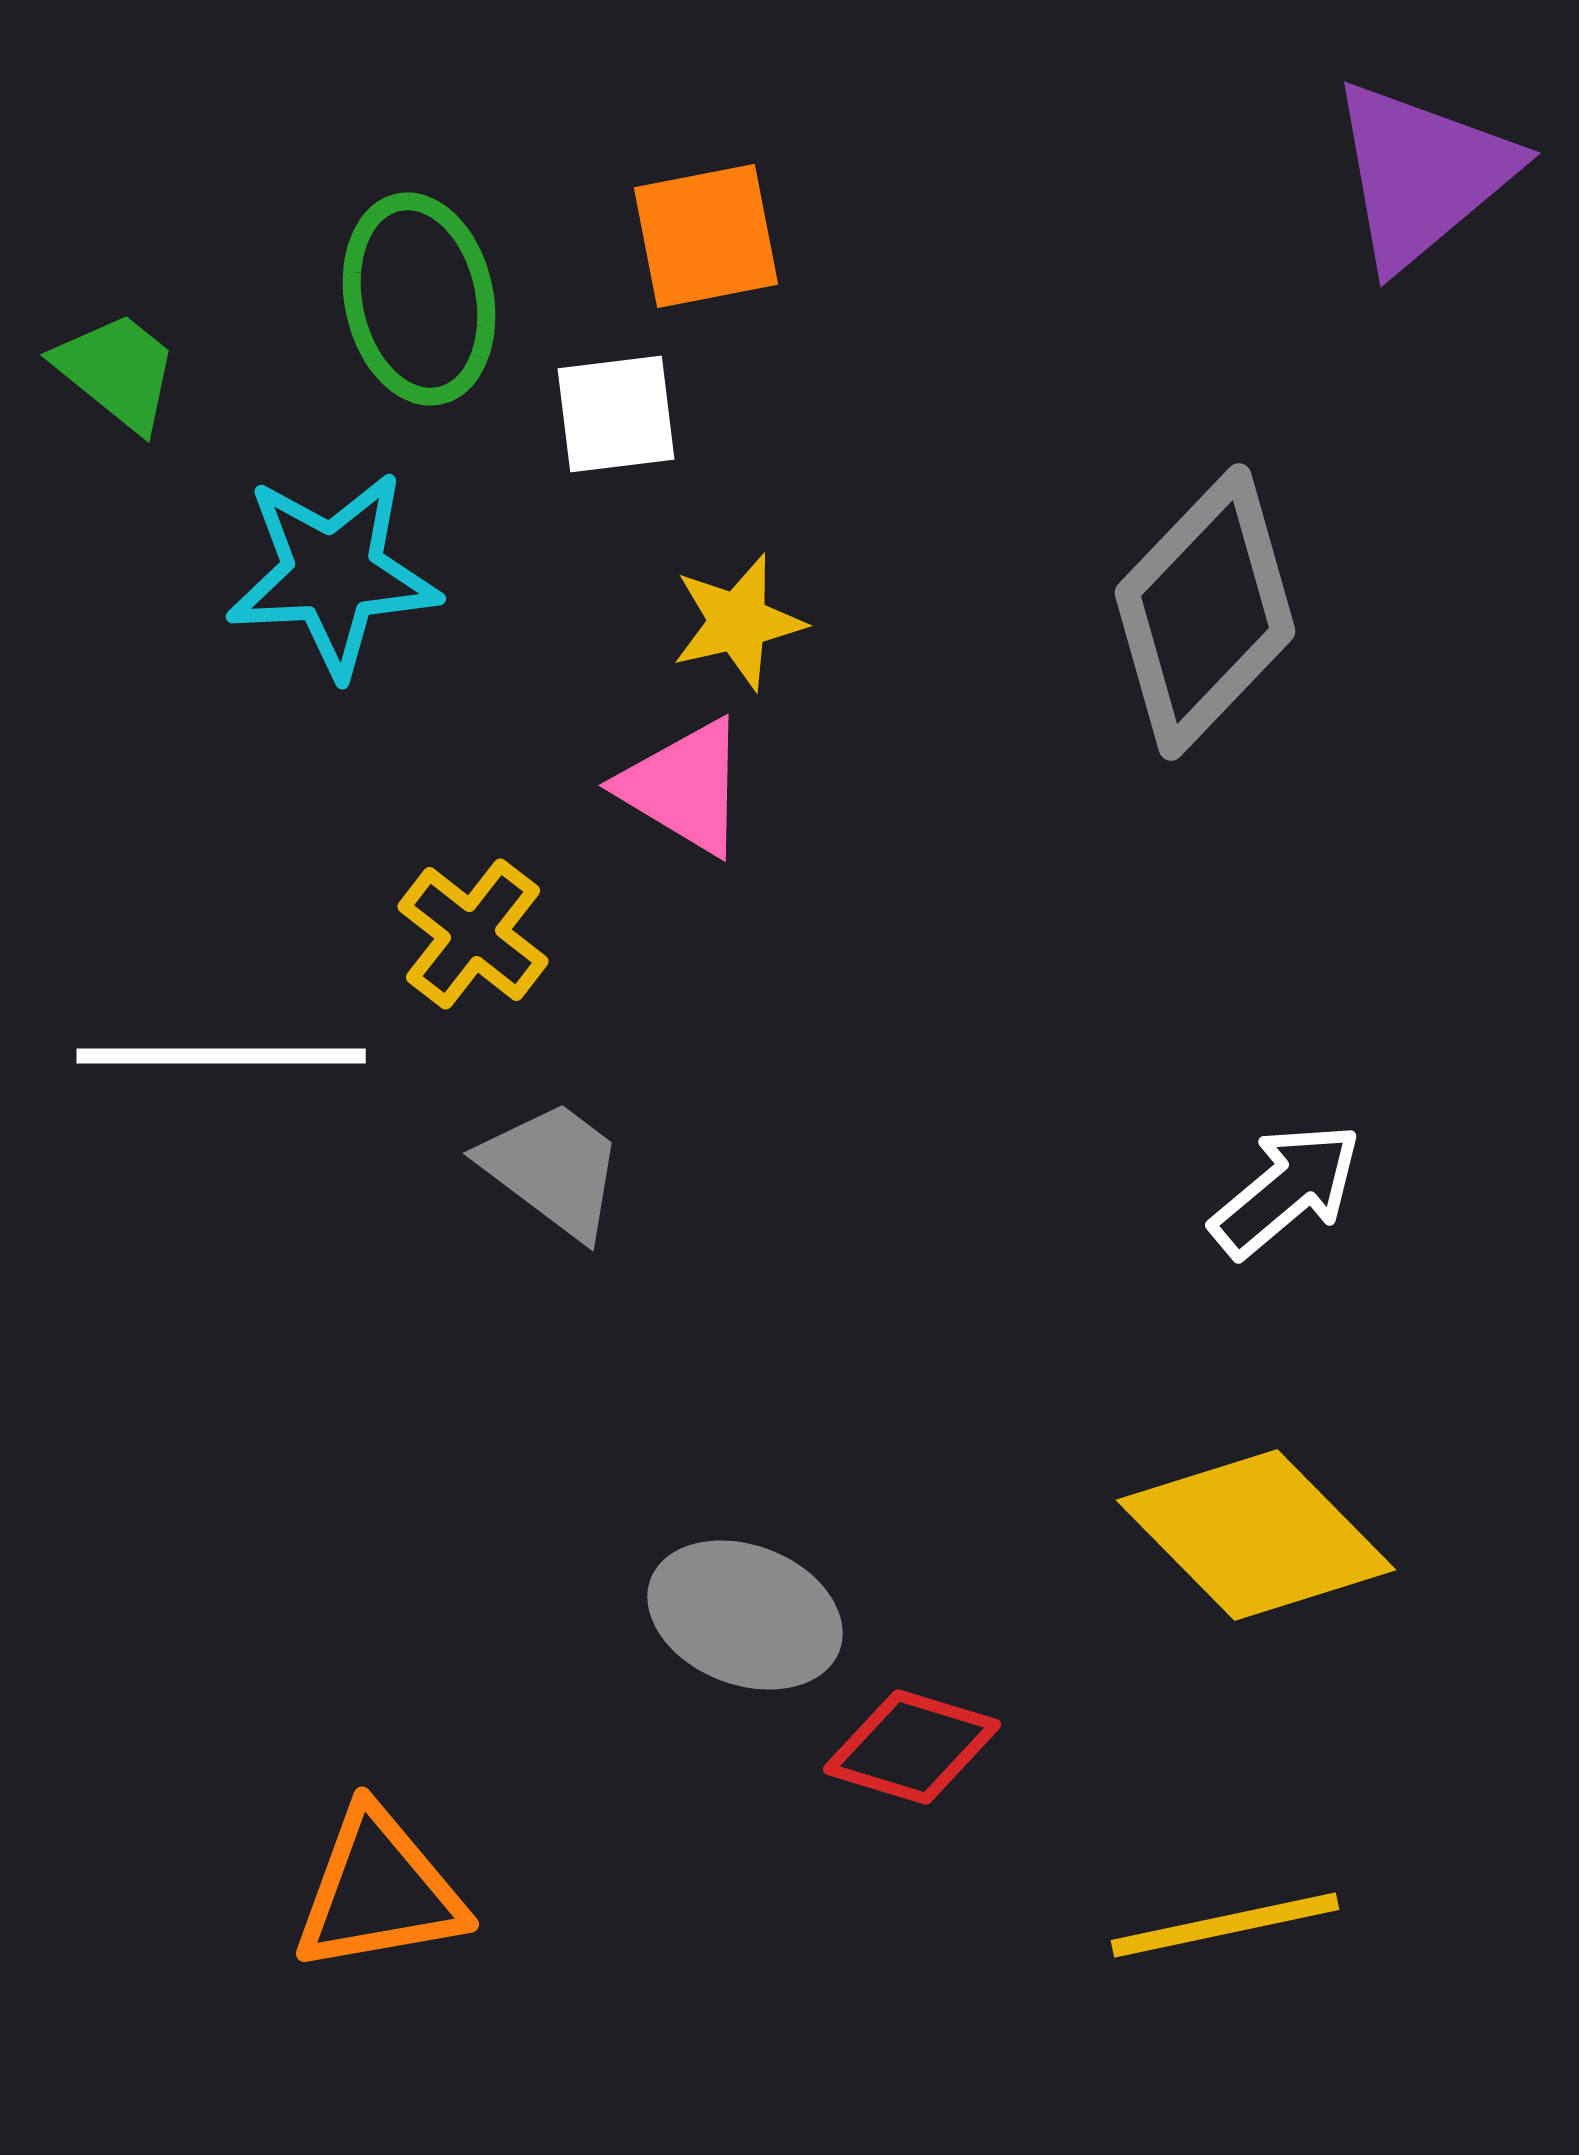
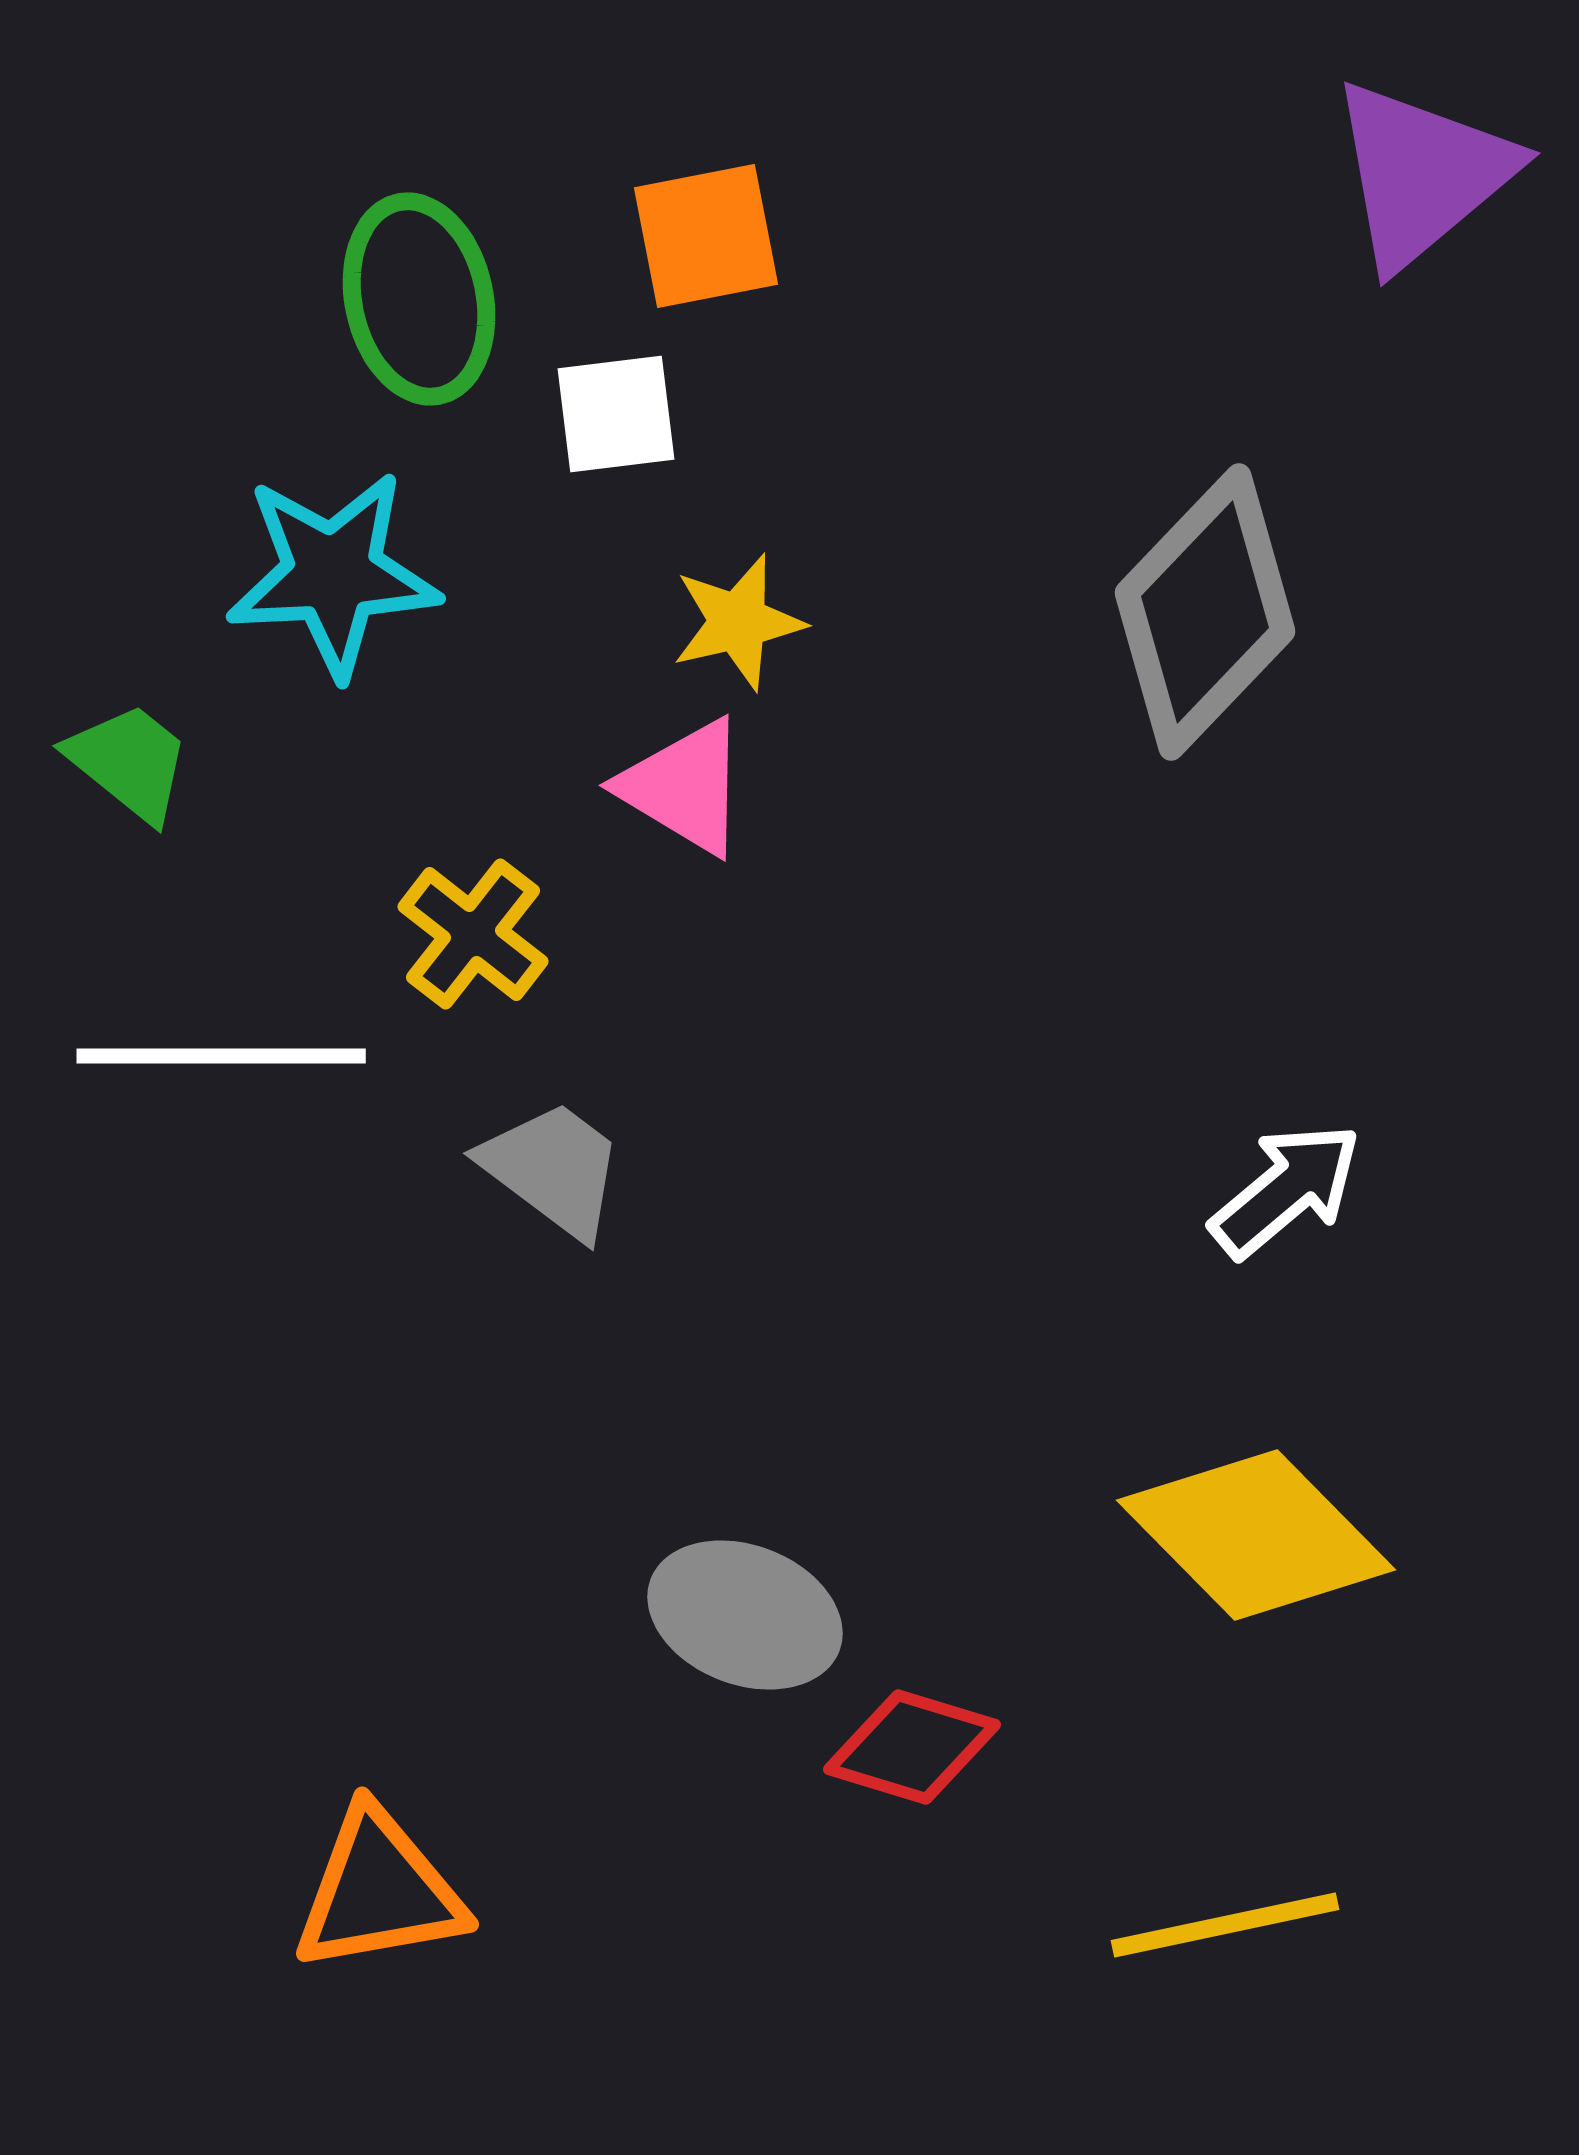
green trapezoid: moved 12 px right, 391 px down
